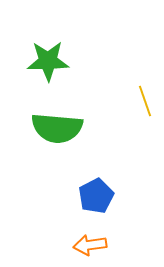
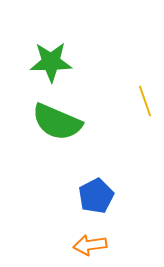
green star: moved 3 px right, 1 px down
green semicircle: moved 6 px up; rotated 18 degrees clockwise
